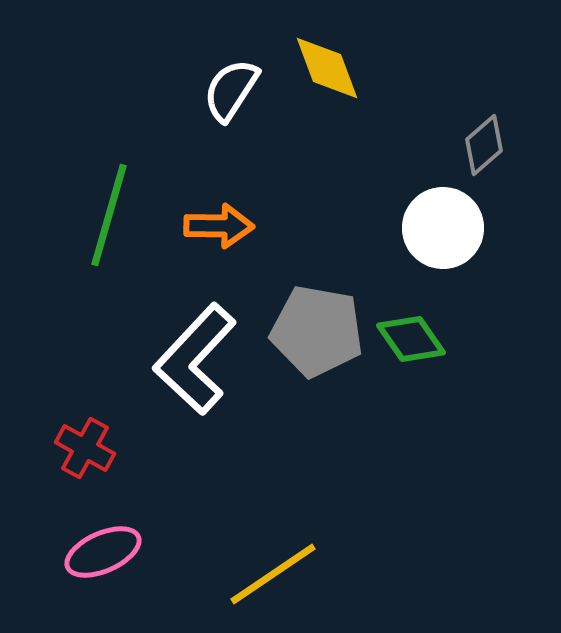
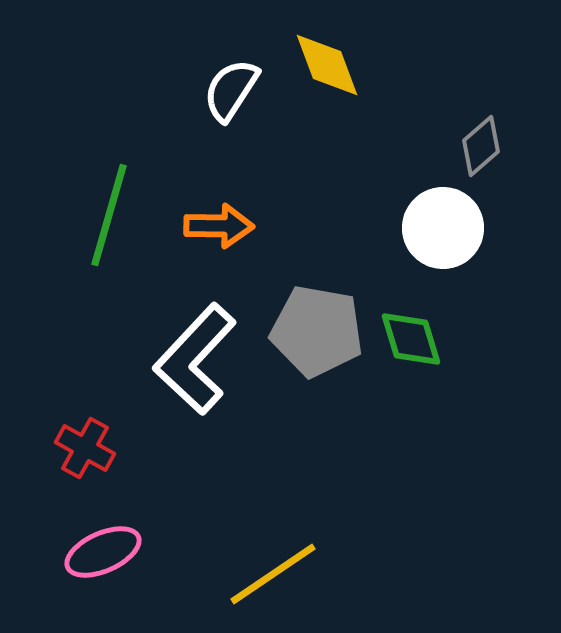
yellow diamond: moved 3 px up
gray diamond: moved 3 px left, 1 px down
green diamond: rotated 18 degrees clockwise
